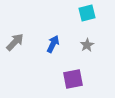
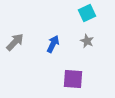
cyan square: rotated 12 degrees counterclockwise
gray star: moved 4 px up; rotated 16 degrees counterclockwise
purple square: rotated 15 degrees clockwise
